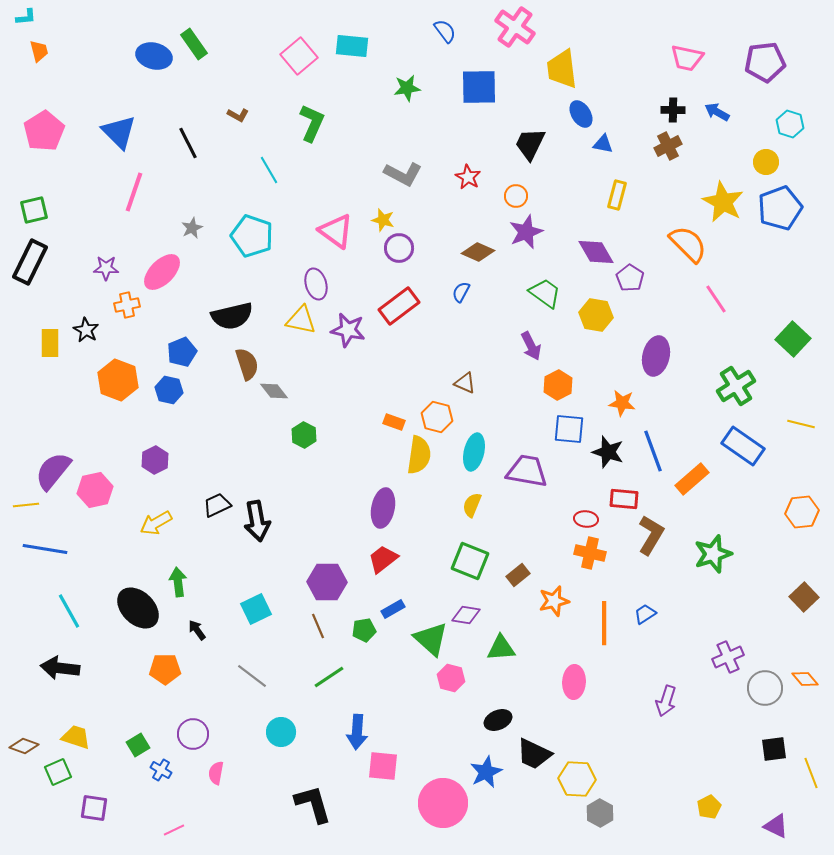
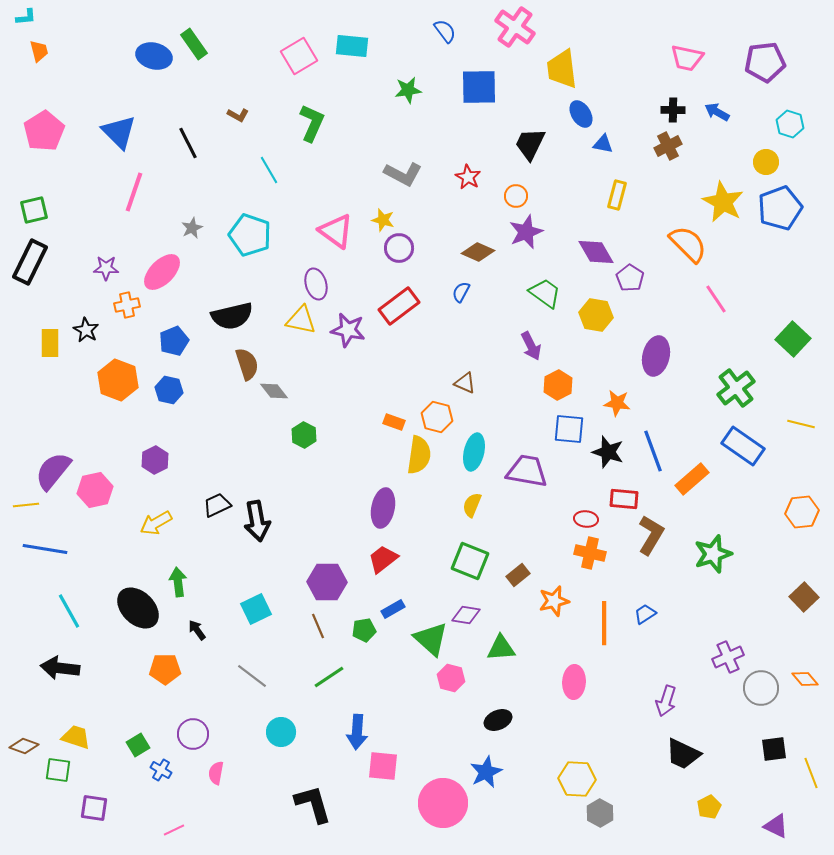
pink square at (299, 56): rotated 9 degrees clockwise
green star at (407, 88): moved 1 px right, 2 px down
cyan pentagon at (252, 236): moved 2 px left, 1 px up
blue pentagon at (182, 352): moved 8 px left, 11 px up
green cross at (736, 386): moved 2 px down; rotated 6 degrees counterclockwise
orange star at (622, 403): moved 5 px left
gray circle at (765, 688): moved 4 px left
black trapezoid at (534, 754): moved 149 px right
green square at (58, 772): moved 2 px up; rotated 32 degrees clockwise
